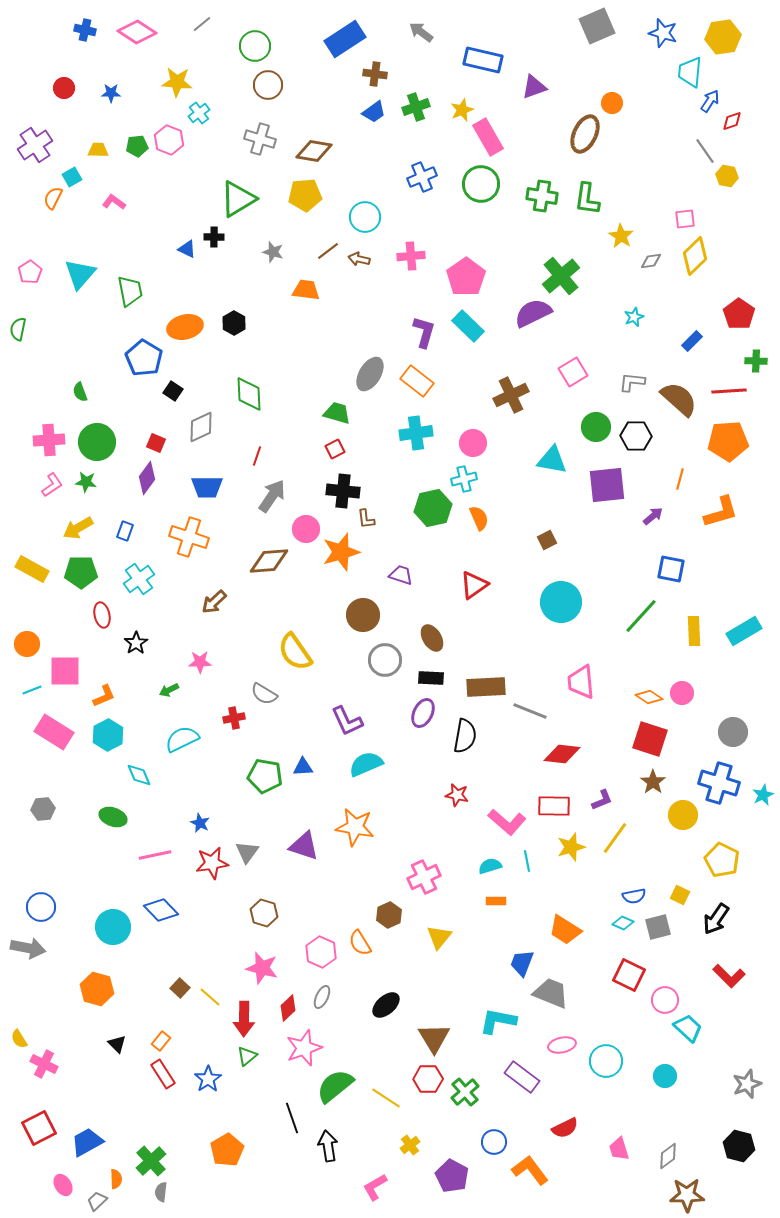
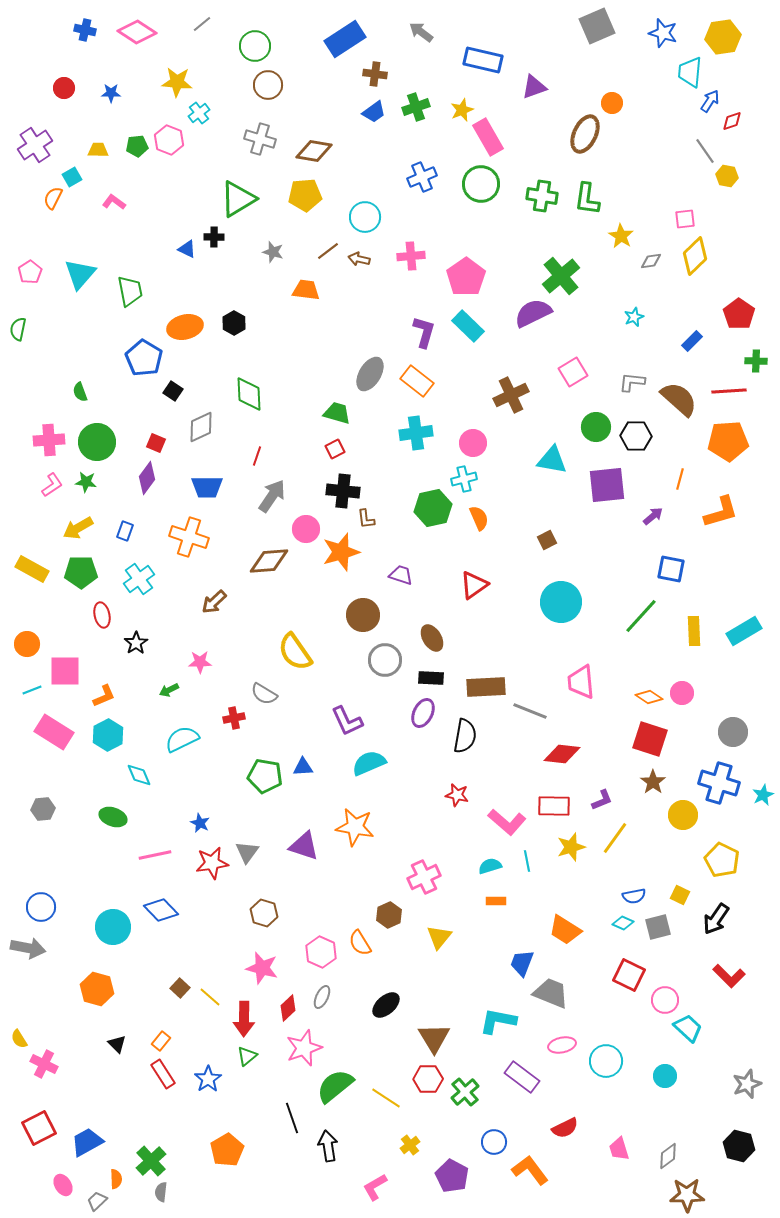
cyan semicircle at (366, 764): moved 3 px right, 1 px up
